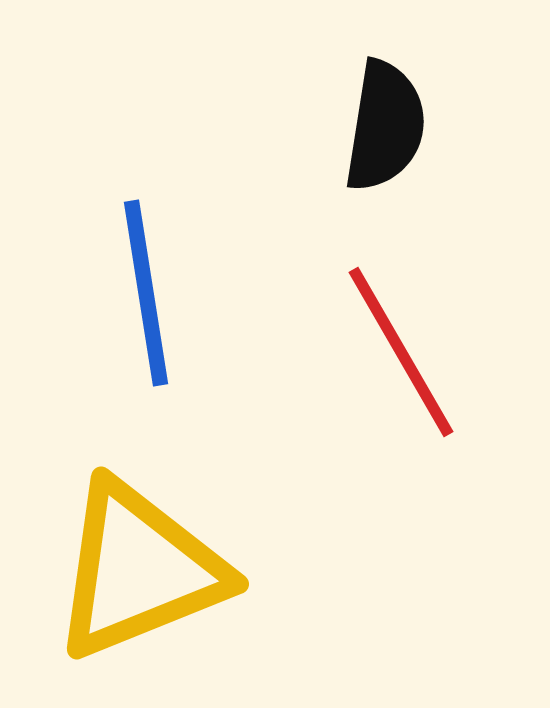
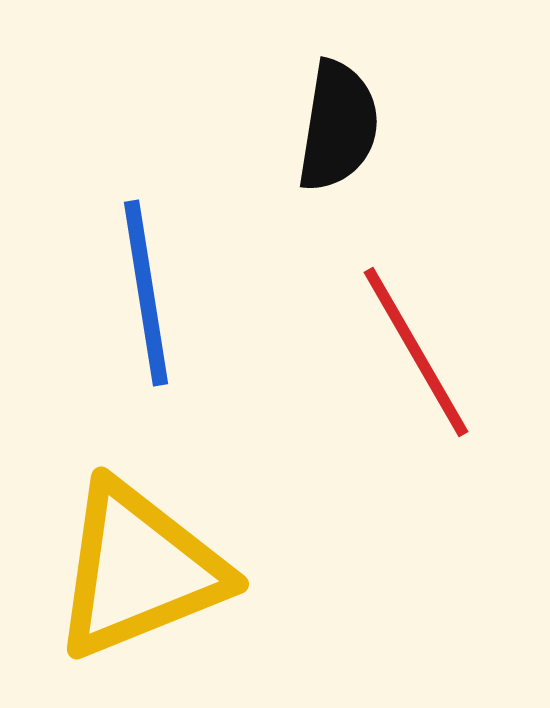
black semicircle: moved 47 px left
red line: moved 15 px right
